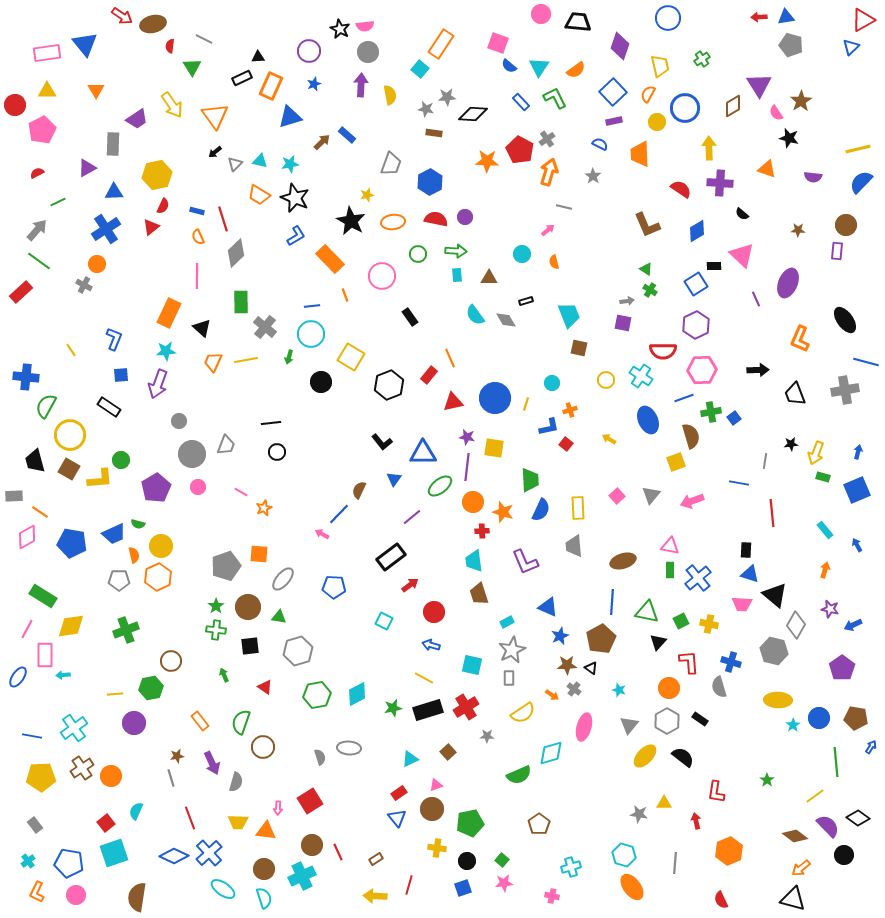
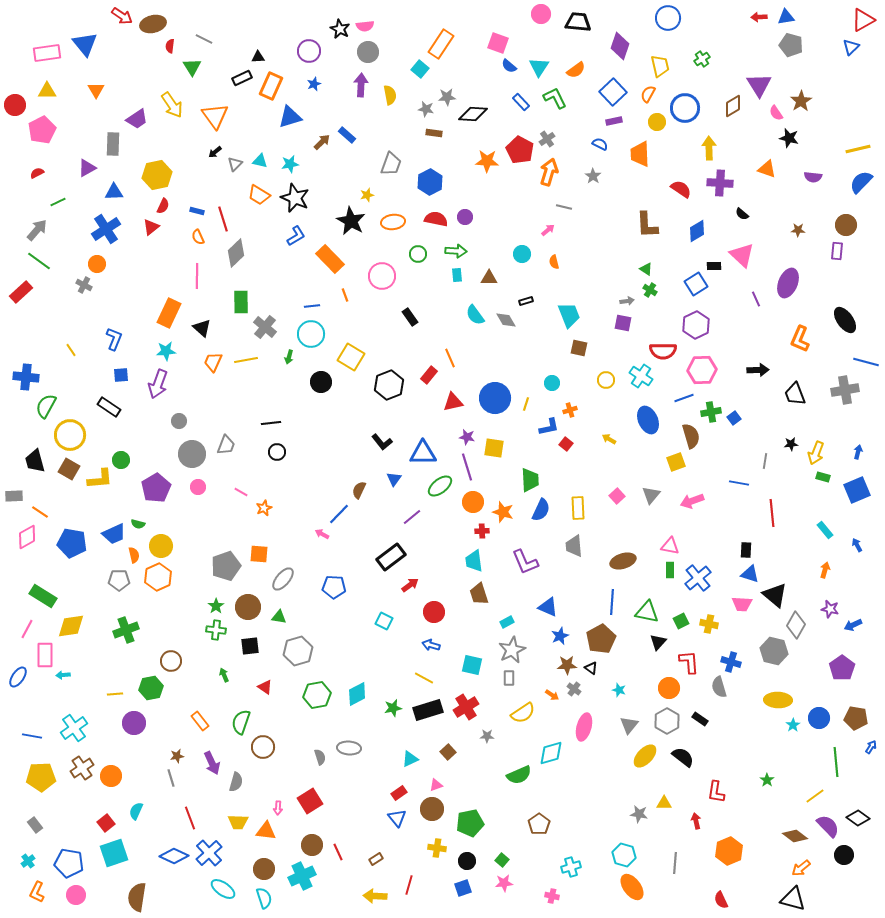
brown L-shape at (647, 225): rotated 20 degrees clockwise
purple line at (467, 467): rotated 24 degrees counterclockwise
